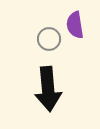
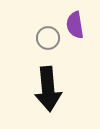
gray circle: moved 1 px left, 1 px up
